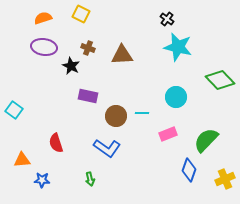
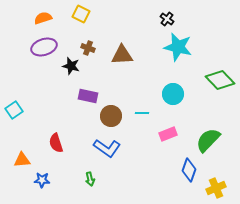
purple ellipse: rotated 25 degrees counterclockwise
black star: rotated 12 degrees counterclockwise
cyan circle: moved 3 px left, 3 px up
cyan square: rotated 18 degrees clockwise
brown circle: moved 5 px left
green semicircle: moved 2 px right
yellow cross: moved 9 px left, 9 px down
